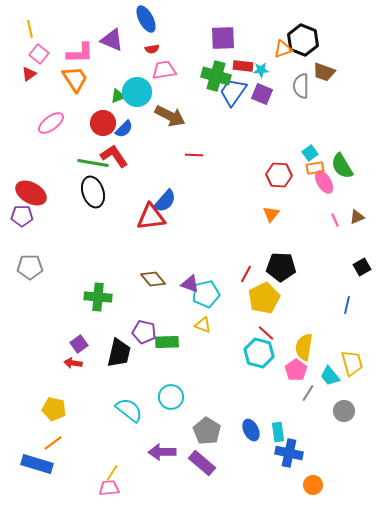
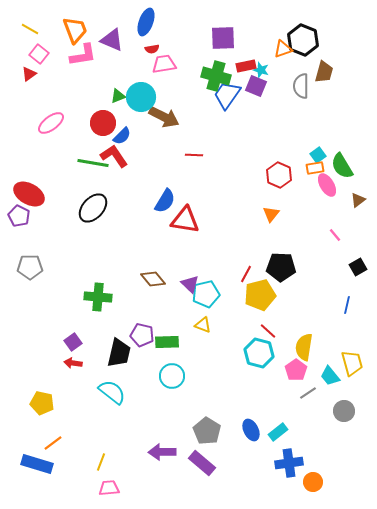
blue ellipse at (146, 19): moved 3 px down; rotated 48 degrees clockwise
yellow line at (30, 29): rotated 48 degrees counterclockwise
pink L-shape at (80, 53): moved 3 px right, 2 px down; rotated 8 degrees counterclockwise
red rectangle at (243, 66): moved 3 px right; rotated 18 degrees counterclockwise
pink trapezoid at (164, 70): moved 6 px up
cyan star at (261, 70): rotated 21 degrees clockwise
brown trapezoid at (324, 72): rotated 95 degrees counterclockwise
orange trapezoid at (75, 79): moved 49 px up; rotated 12 degrees clockwise
cyan circle at (137, 92): moved 4 px right, 5 px down
blue trapezoid at (233, 92): moved 6 px left, 3 px down
purple square at (262, 94): moved 6 px left, 8 px up
brown arrow at (170, 116): moved 6 px left, 1 px down
blue semicircle at (124, 129): moved 2 px left, 7 px down
cyan square at (310, 153): moved 8 px right, 2 px down
red hexagon at (279, 175): rotated 20 degrees clockwise
pink ellipse at (324, 182): moved 3 px right, 3 px down
black ellipse at (93, 192): moved 16 px down; rotated 60 degrees clockwise
red ellipse at (31, 193): moved 2 px left, 1 px down
blue semicircle at (165, 201): rotated 10 degrees counterclockwise
purple pentagon at (22, 216): moved 3 px left; rotated 25 degrees clockwise
red triangle at (151, 217): moved 34 px right, 3 px down; rotated 16 degrees clockwise
brown triangle at (357, 217): moved 1 px right, 17 px up; rotated 14 degrees counterclockwise
pink line at (335, 220): moved 15 px down; rotated 16 degrees counterclockwise
black square at (362, 267): moved 4 px left
purple triangle at (190, 284): rotated 24 degrees clockwise
yellow pentagon at (264, 298): moved 4 px left, 3 px up; rotated 12 degrees clockwise
purple pentagon at (144, 332): moved 2 px left, 3 px down
red line at (266, 333): moved 2 px right, 2 px up
purple square at (79, 344): moved 6 px left, 2 px up
gray line at (308, 393): rotated 24 degrees clockwise
cyan circle at (171, 397): moved 1 px right, 21 px up
yellow pentagon at (54, 409): moved 12 px left, 6 px up
cyan semicircle at (129, 410): moved 17 px left, 18 px up
cyan rectangle at (278, 432): rotated 60 degrees clockwise
blue cross at (289, 453): moved 10 px down; rotated 20 degrees counterclockwise
yellow line at (112, 473): moved 11 px left, 11 px up; rotated 12 degrees counterclockwise
orange circle at (313, 485): moved 3 px up
